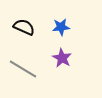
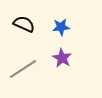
black semicircle: moved 3 px up
gray line: rotated 64 degrees counterclockwise
